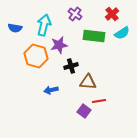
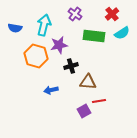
purple square: rotated 24 degrees clockwise
